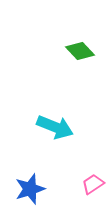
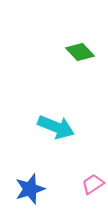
green diamond: moved 1 px down
cyan arrow: moved 1 px right
